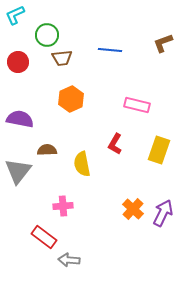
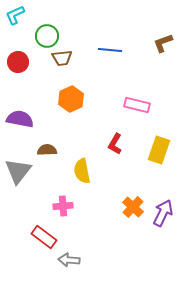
green circle: moved 1 px down
yellow semicircle: moved 7 px down
orange cross: moved 2 px up
